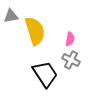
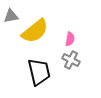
yellow semicircle: rotated 68 degrees clockwise
black trapezoid: moved 6 px left, 2 px up; rotated 20 degrees clockwise
